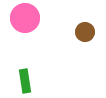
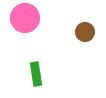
green rectangle: moved 11 px right, 7 px up
